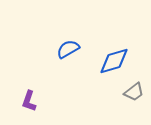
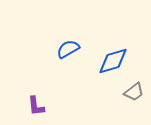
blue diamond: moved 1 px left
purple L-shape: moved 7 px right, 5 px down; rotated 25 degrees counterclockwise
